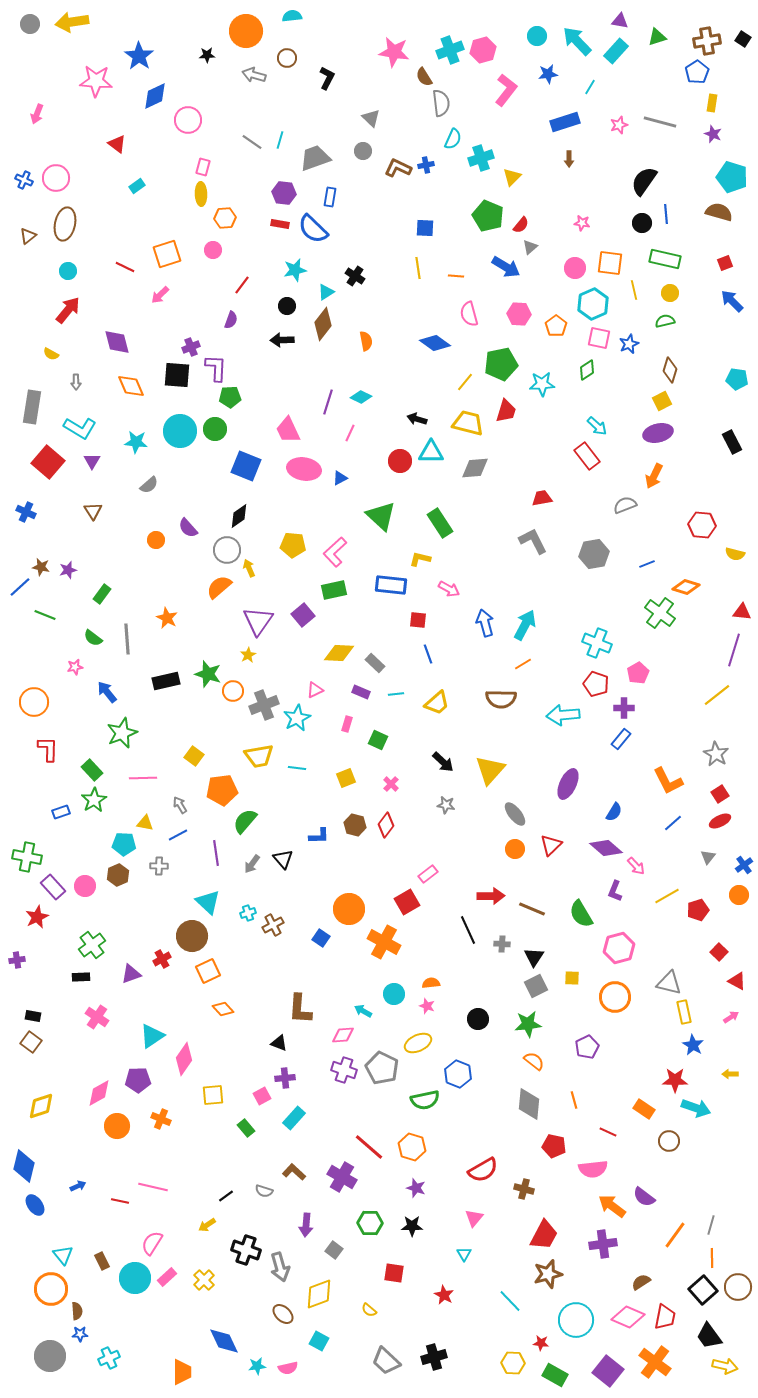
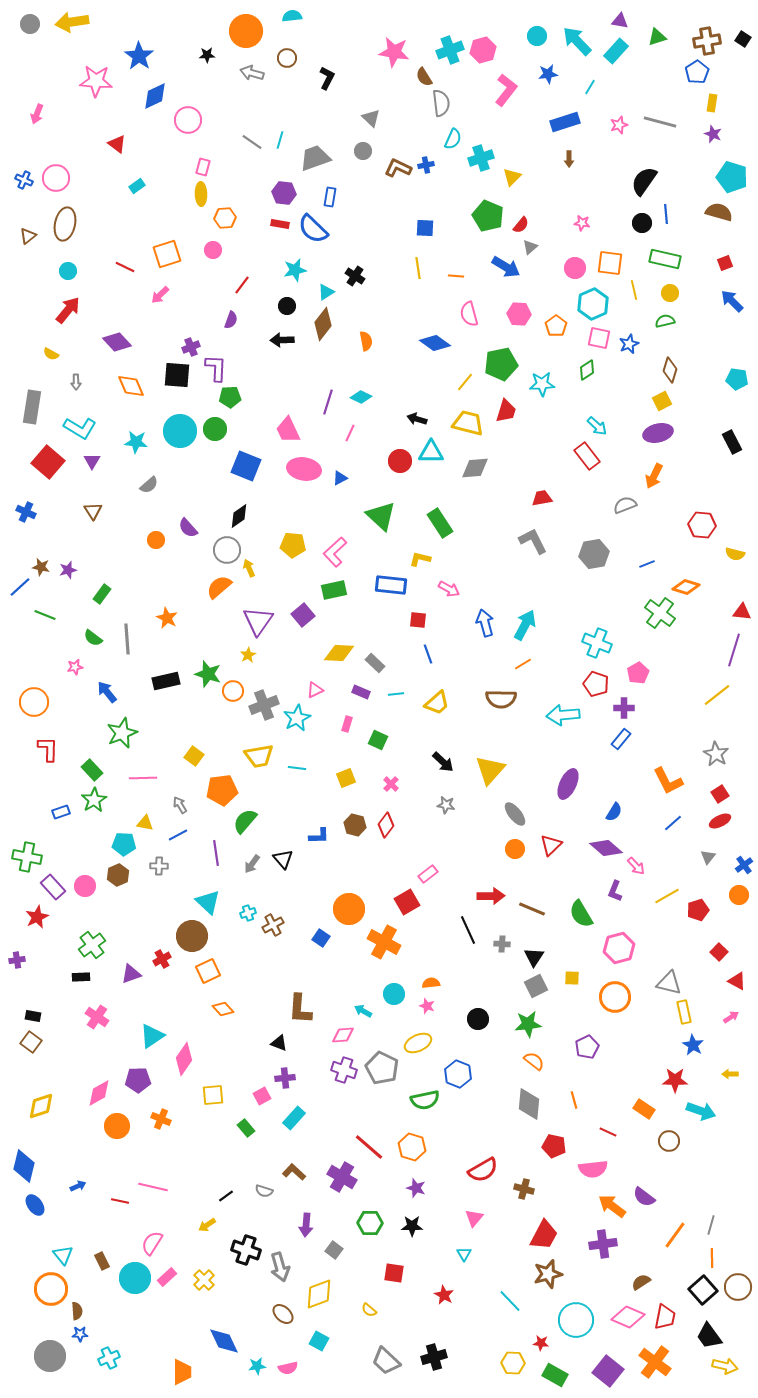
gray arrow at (254, 75): moved 2 px left, 2 px up
purple diamond at (117, 342): rotated 28 degrees counterclockwise
cyan arrow at (696, 1108): moved 5 px right, 3 px down
